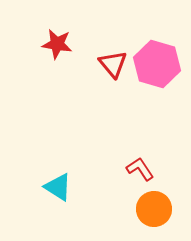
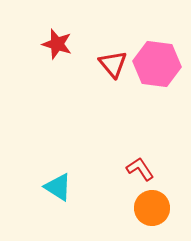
red star: rotated 8 degrees clockwise
pink hexagon: rotated 9 degrees counterclockwise
orange circle: moved 2 px left, 1 px up
